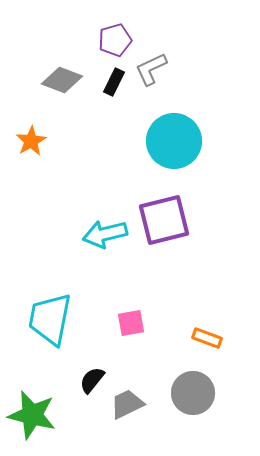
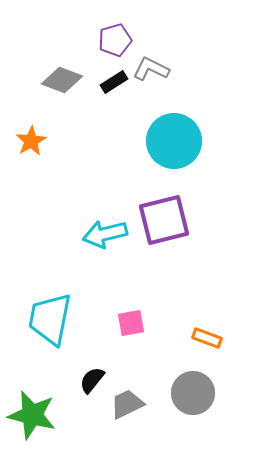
gray L-shape: rotated 51 degrees clockwise
black rectangle: rotated 32 degrees clockwise
